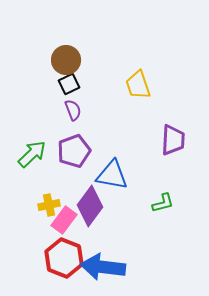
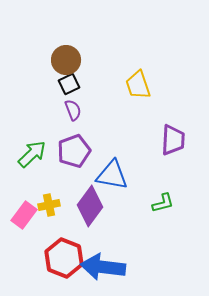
pink rectangle: moved 40 px left, 5 px up
